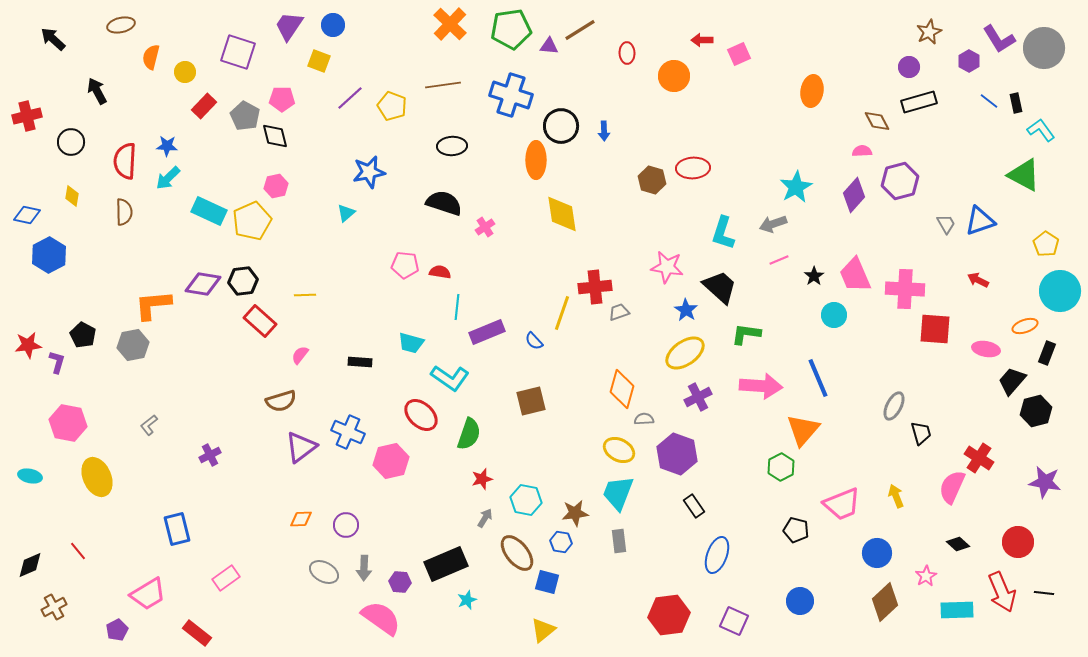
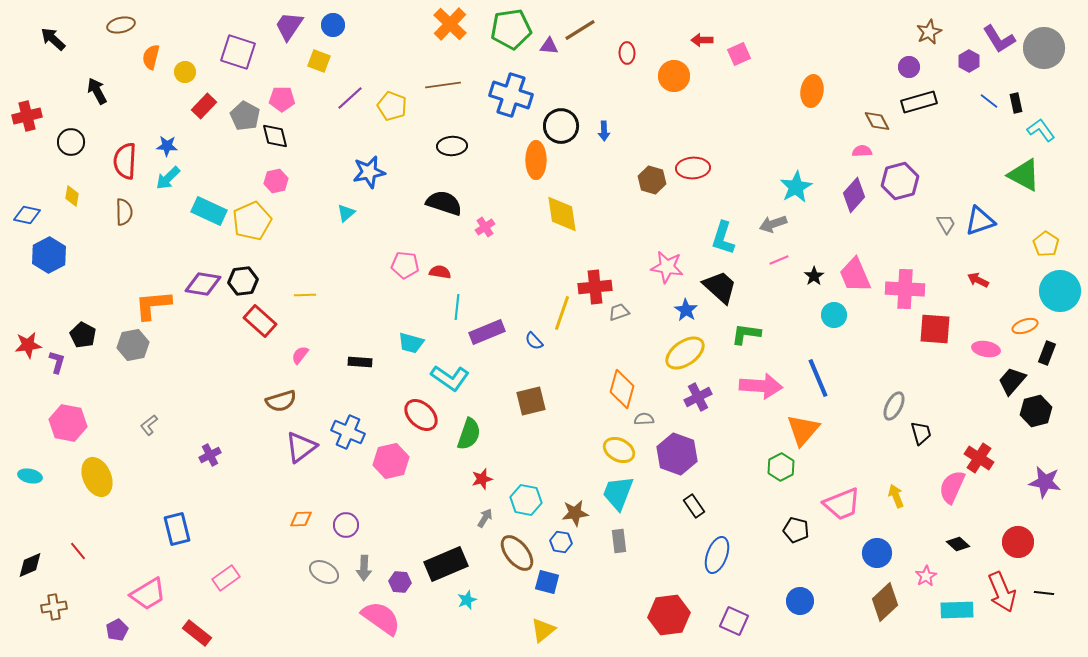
pink hexagon at (276, 186): moved 5 px up
cyan L-shape at (723, 233): moved 5 px down
brown cross at (54, 607): rotated 20 degrees clockwise
